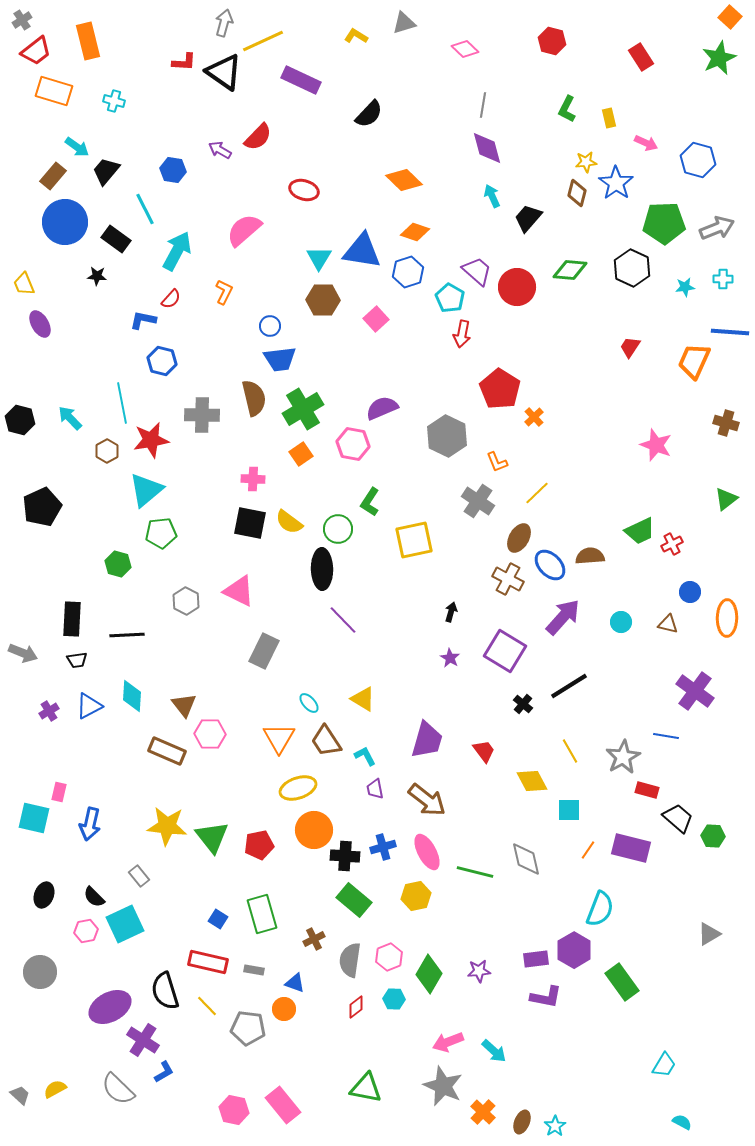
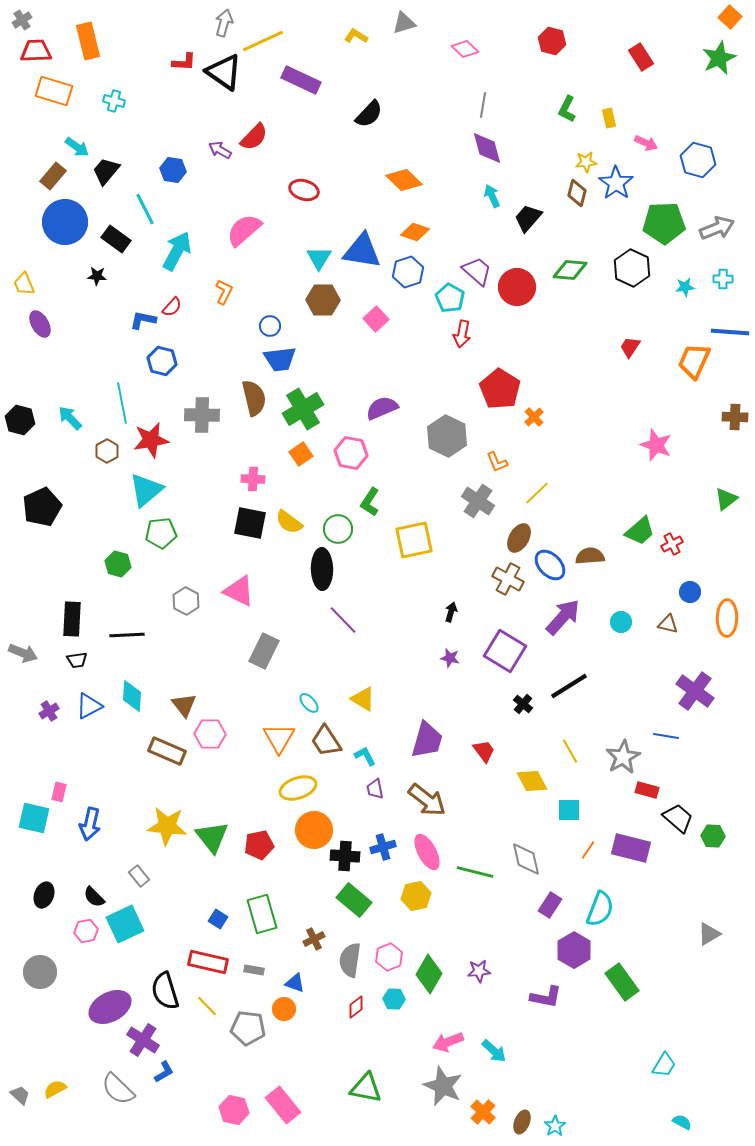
red trapezoid at (36, 51): rotated 144 degrees counterclockwise
red semicircle at (258, 137): moved 4 px left
red semicircle at (171, 299): moved 1 px right, 8 px down
brown cross at (726, 423): moved 9 px right, 6 px up; rotated 15 degrees counterclockwise
pink hexagon at (353, 444): moved 2 px left, 9 px down
green trapezoid at (640, 531): rotated 16 degrees counterclockwise
purple star at (450, 658): rotated 18 degrees counterclockwise
purple rectangle at (536, 959): moved 14 px right, 54 px up; rotated 50 degrees counterclockwise
